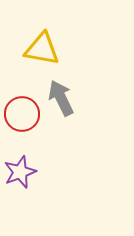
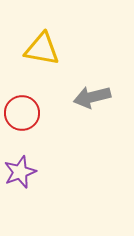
gray arrow: moved 31 px right, 1 px up; rotated 78 degrees counterclockwise
red circle: moved 1 px up
